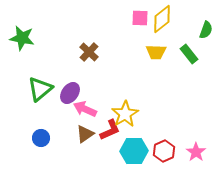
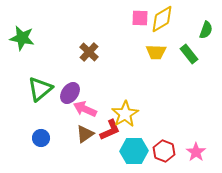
yellow diamond: rotated 8 degrees clockwise
red hexagon: rotated 15 degrees counterclockwise
